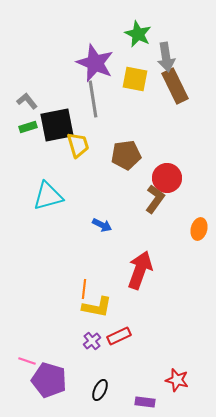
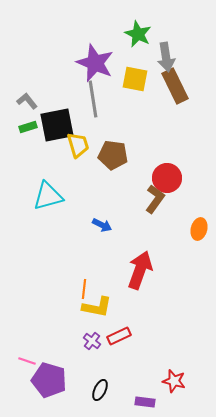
brown pentagon: moved 13 px left; rotated 16 degrees clockwise
purple cross: rotated 12 degrees counterclockwise
red star: moved 3 px left, 1 px down
